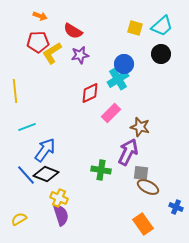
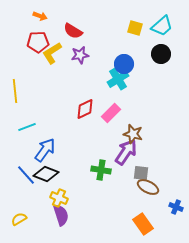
red diamond: moved 5 px left, 16 px down
brown star: moved 7 px left, 7 px down
purple arrow: moved 2 px left; rotated 8 degrees clockwise
